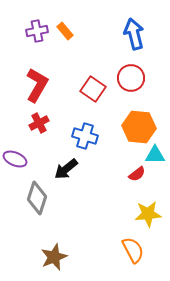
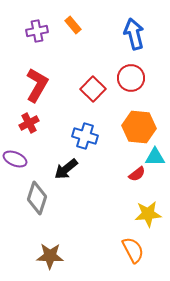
orange rectangle: moved 8 px right, 6 px up
red square: rotated 10 degrees clockwise
red cross: moved 10 px left
cyan triangle: moved 2 px down
brown star: moved 4 px left, 1 px up; rotated 24 degrees clockwise
